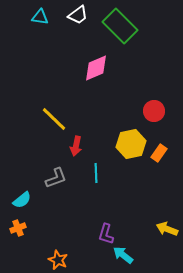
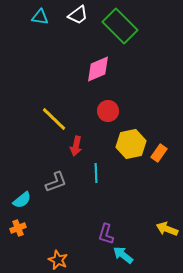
pink diamond: moved 2 px right, 1 px down
red circle: moved 46 px left
gray L-shape: moved 4 px down
